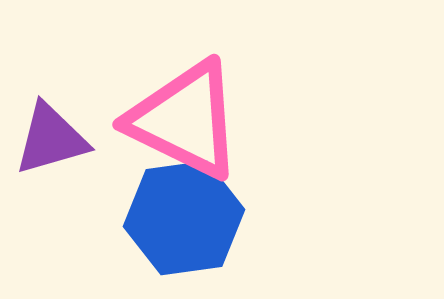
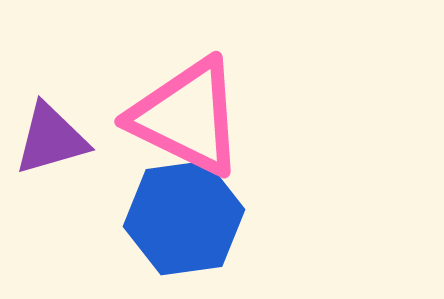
pink triangle: moved 2 px right, 3 px up
